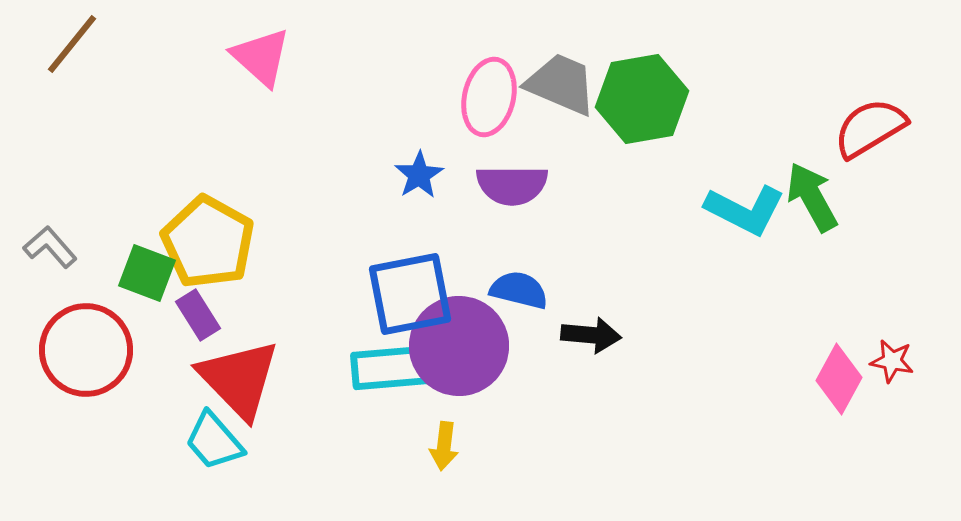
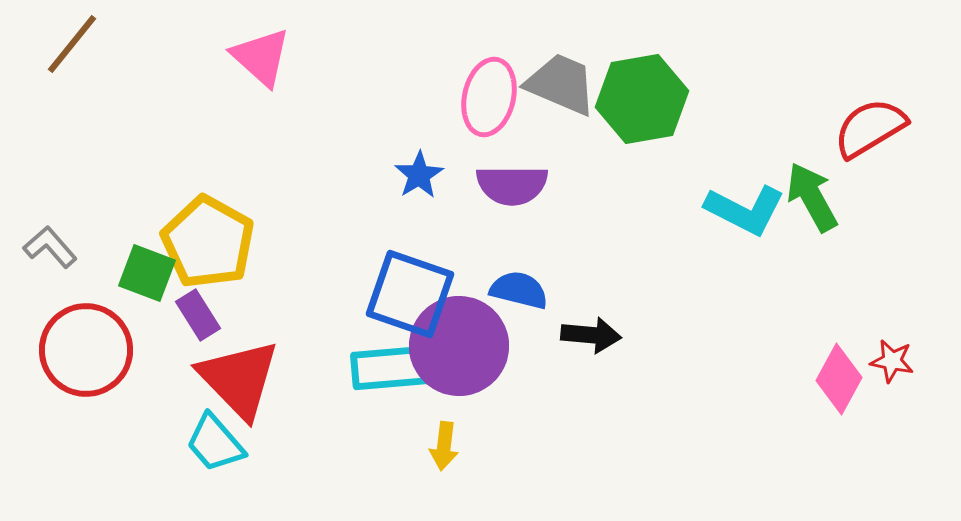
blue square: rotated 30 degrees clockwise
cyan trapezoid: moved 1 px right, 2 px down
